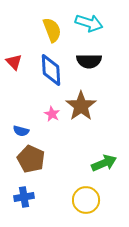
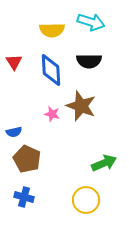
cyan arrow: moved 2 px right, 1 px up
yellow semicircle: rotated 110 degrees clockwise
red triangle: rotated 12 degrees clockwise
brown star: rotated 16 degrees counterclockwise
pink star: rotated 14 degrees counterclockwise
blue semicircle: moved 7 px left, 1 px down; rotated 28 degrees counterclockwise
brown pentagon: moved 4 px left
blue cross: rotated 24 degrees clockwise
